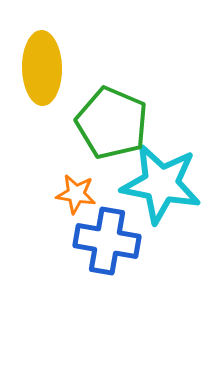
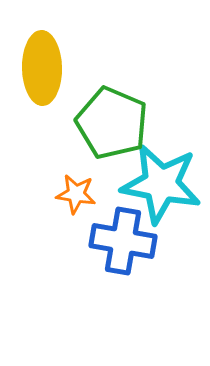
blue cross: moved 16 px right
